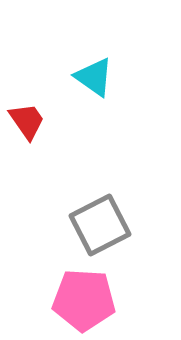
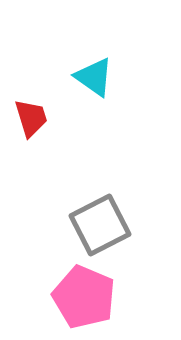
red trapezoid: moved 4 px right, 3 px up; rotated 18 degrees clockwise
pink pentagon: moved 3 px up; rotated 20 degrees clockwise
